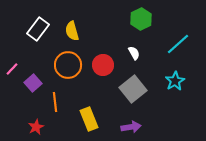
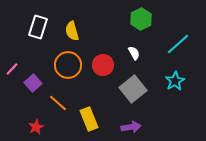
white rectangle: moved 2 px up; rotated 20 degrees counterclockwise
orange line: moved 3 px right, 1 px down; rotated 42 degrees counterclockwise
